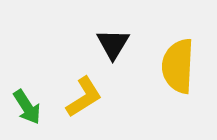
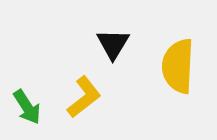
yellow L-shape: rotated 6 degrees counterclockwise
